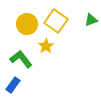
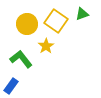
green triangle: moved 9 px left, 6 px up
blue rectangle: moved 2 px left, 1 px down
